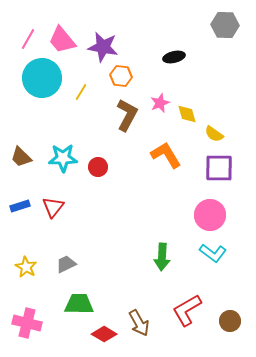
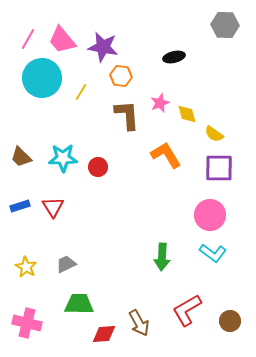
brown L-shape: rotated 32 degrees counterclockwise
red triangle: rotated 10 degrees counterclockwise
red diamond: rotated 35 degrees counterclockwise
